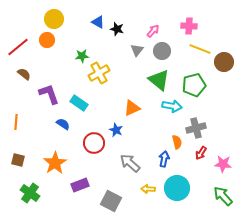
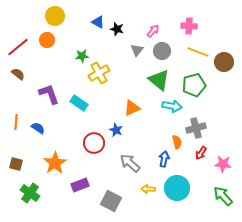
yellow circle: moved 1 px right, 3 px up
yellow line: moved 2 px left, 3 px down
brown semicircle: moved 6 px left
blue semicircle: moved 25 px left, 4 px down
brown square: moved 2 px left, 4 px down
